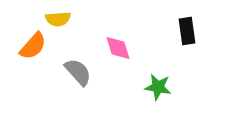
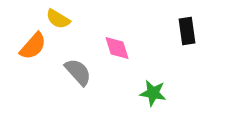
yellow semicircle: rotated 35 degrees clockwise
pink diamond: moved 1 px left
green star: moved 5 px left, 6 px down
